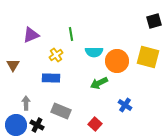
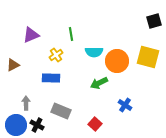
brown triangle: rotated 32 degrees clockwise
